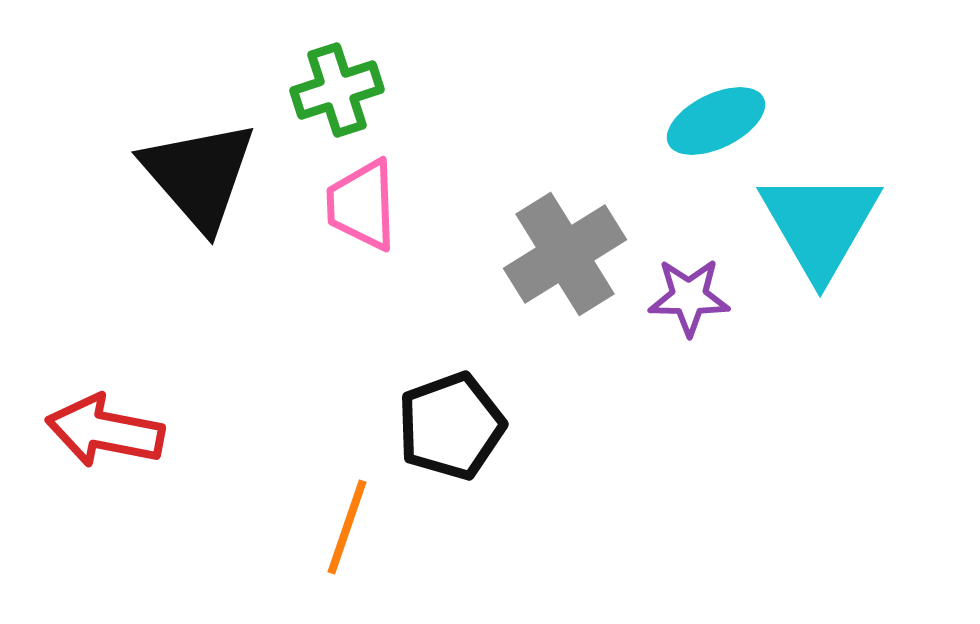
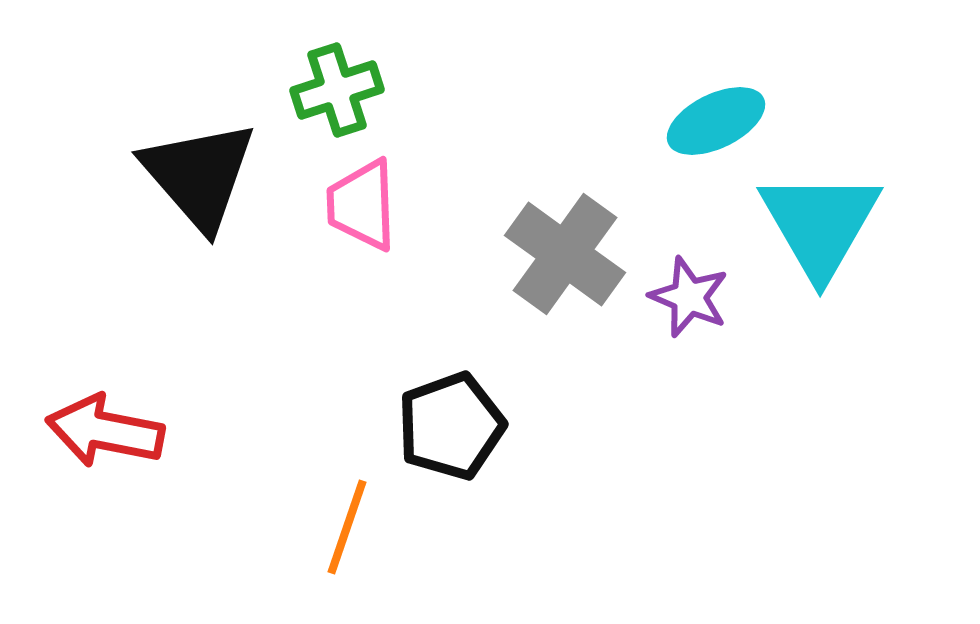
gray cross: rotated 22 degrees counterclockwise
purple star: rotated 22 degrees clockwise
